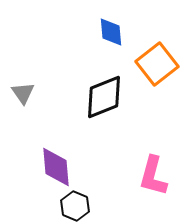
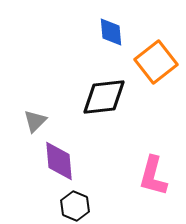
orange square: moved 1 px left, 2 px up
gray triangle: moved 12 px right, 28 px down; rotated 20 degrees clockwise
black diamond: rotated 15 degrees clockwise
purple diamond: moved 3 px right, 6 px up
